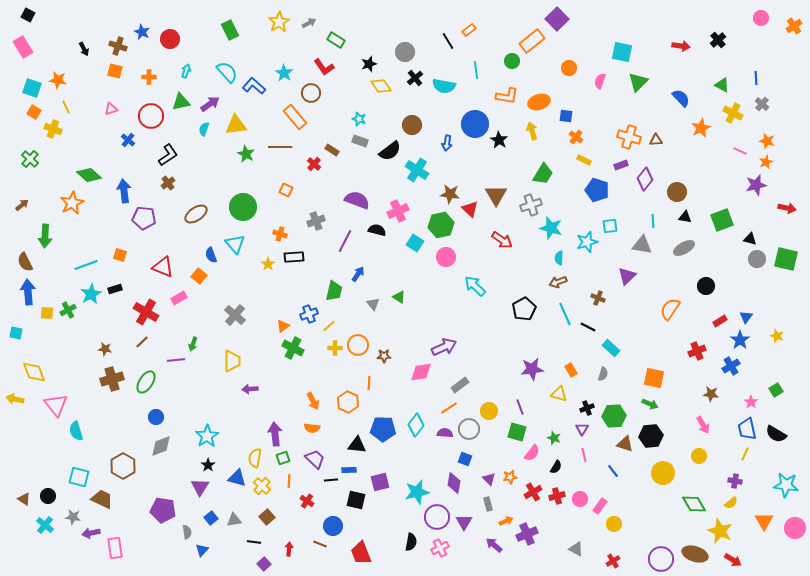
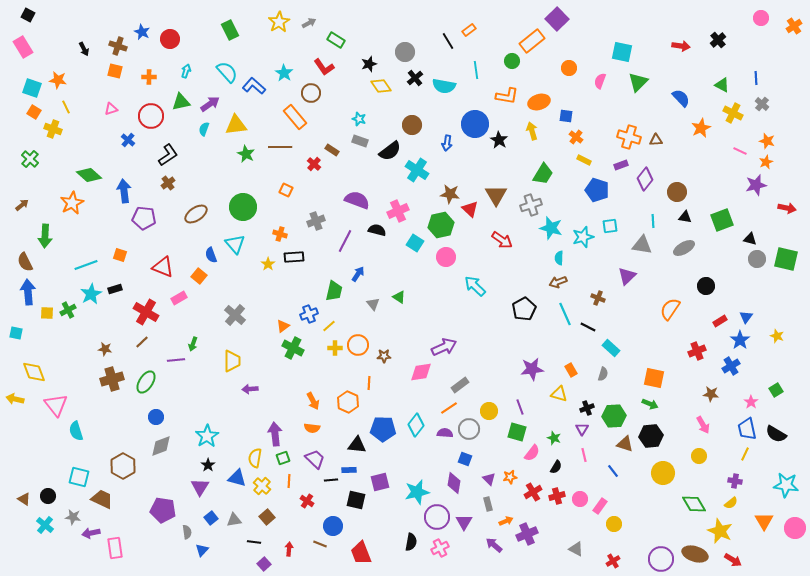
cyan star at (587, 242): moved 4 px left, 5 px up
